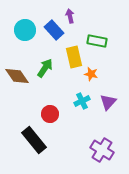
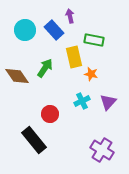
green rectangle: moved 3 px left, 1 px up
